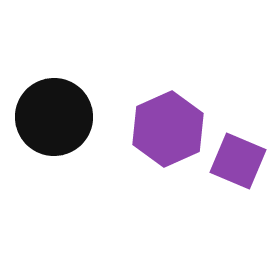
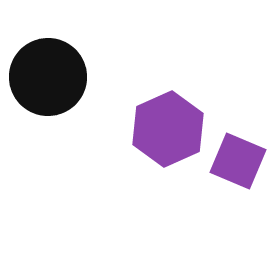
black circle: moved 6 px left, 40 px up
